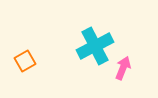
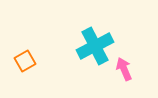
pink arrow: moved 1 px right, 1 px down; rotated 45 degrees counterclockwise
